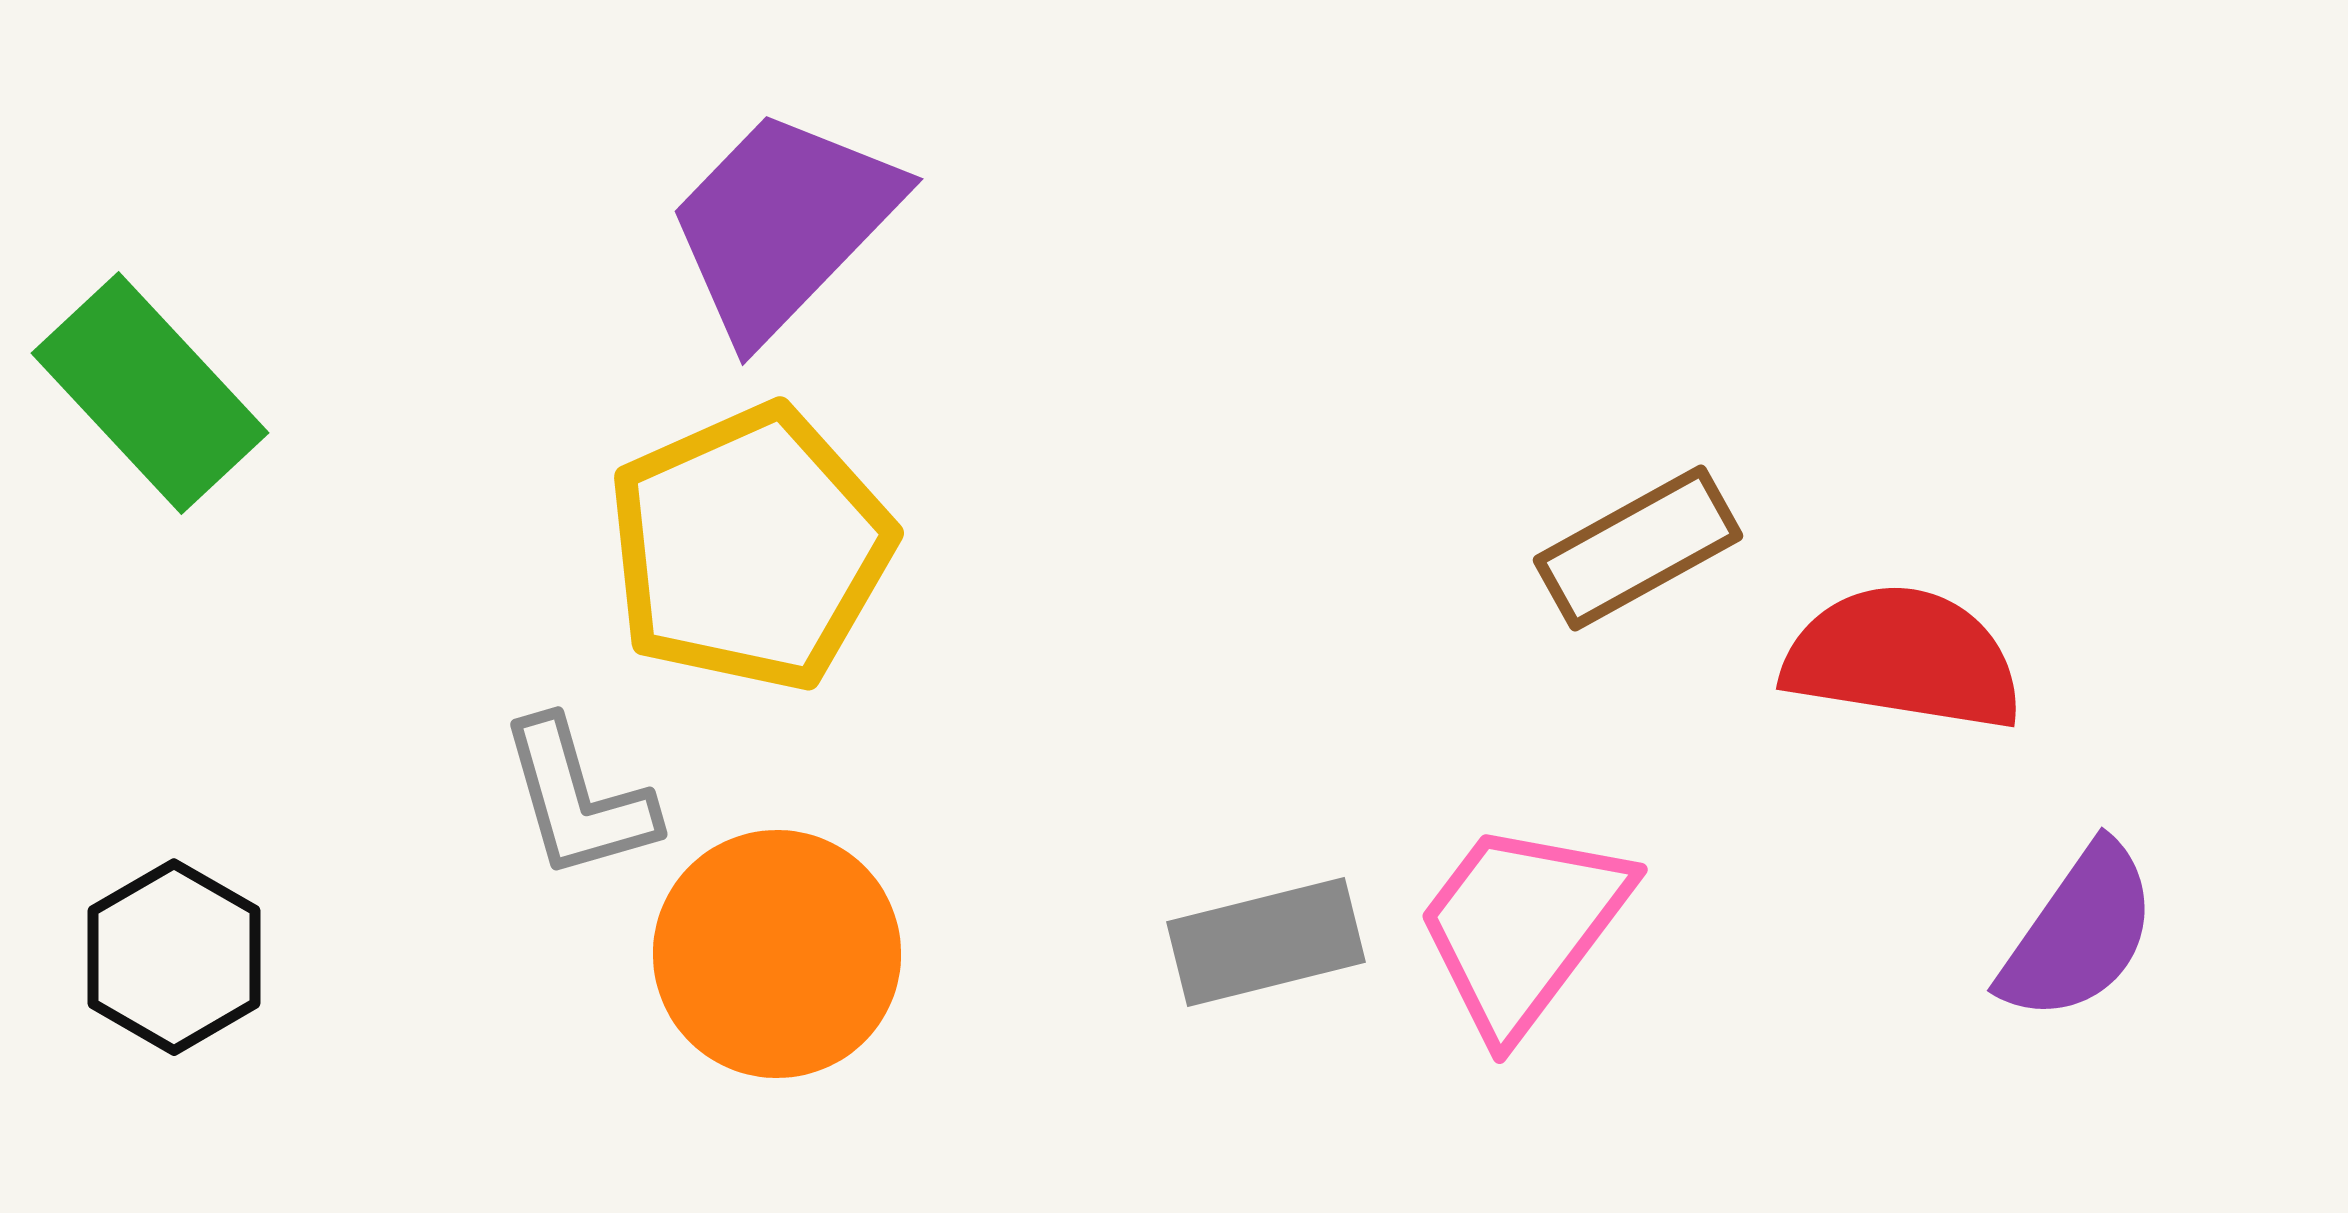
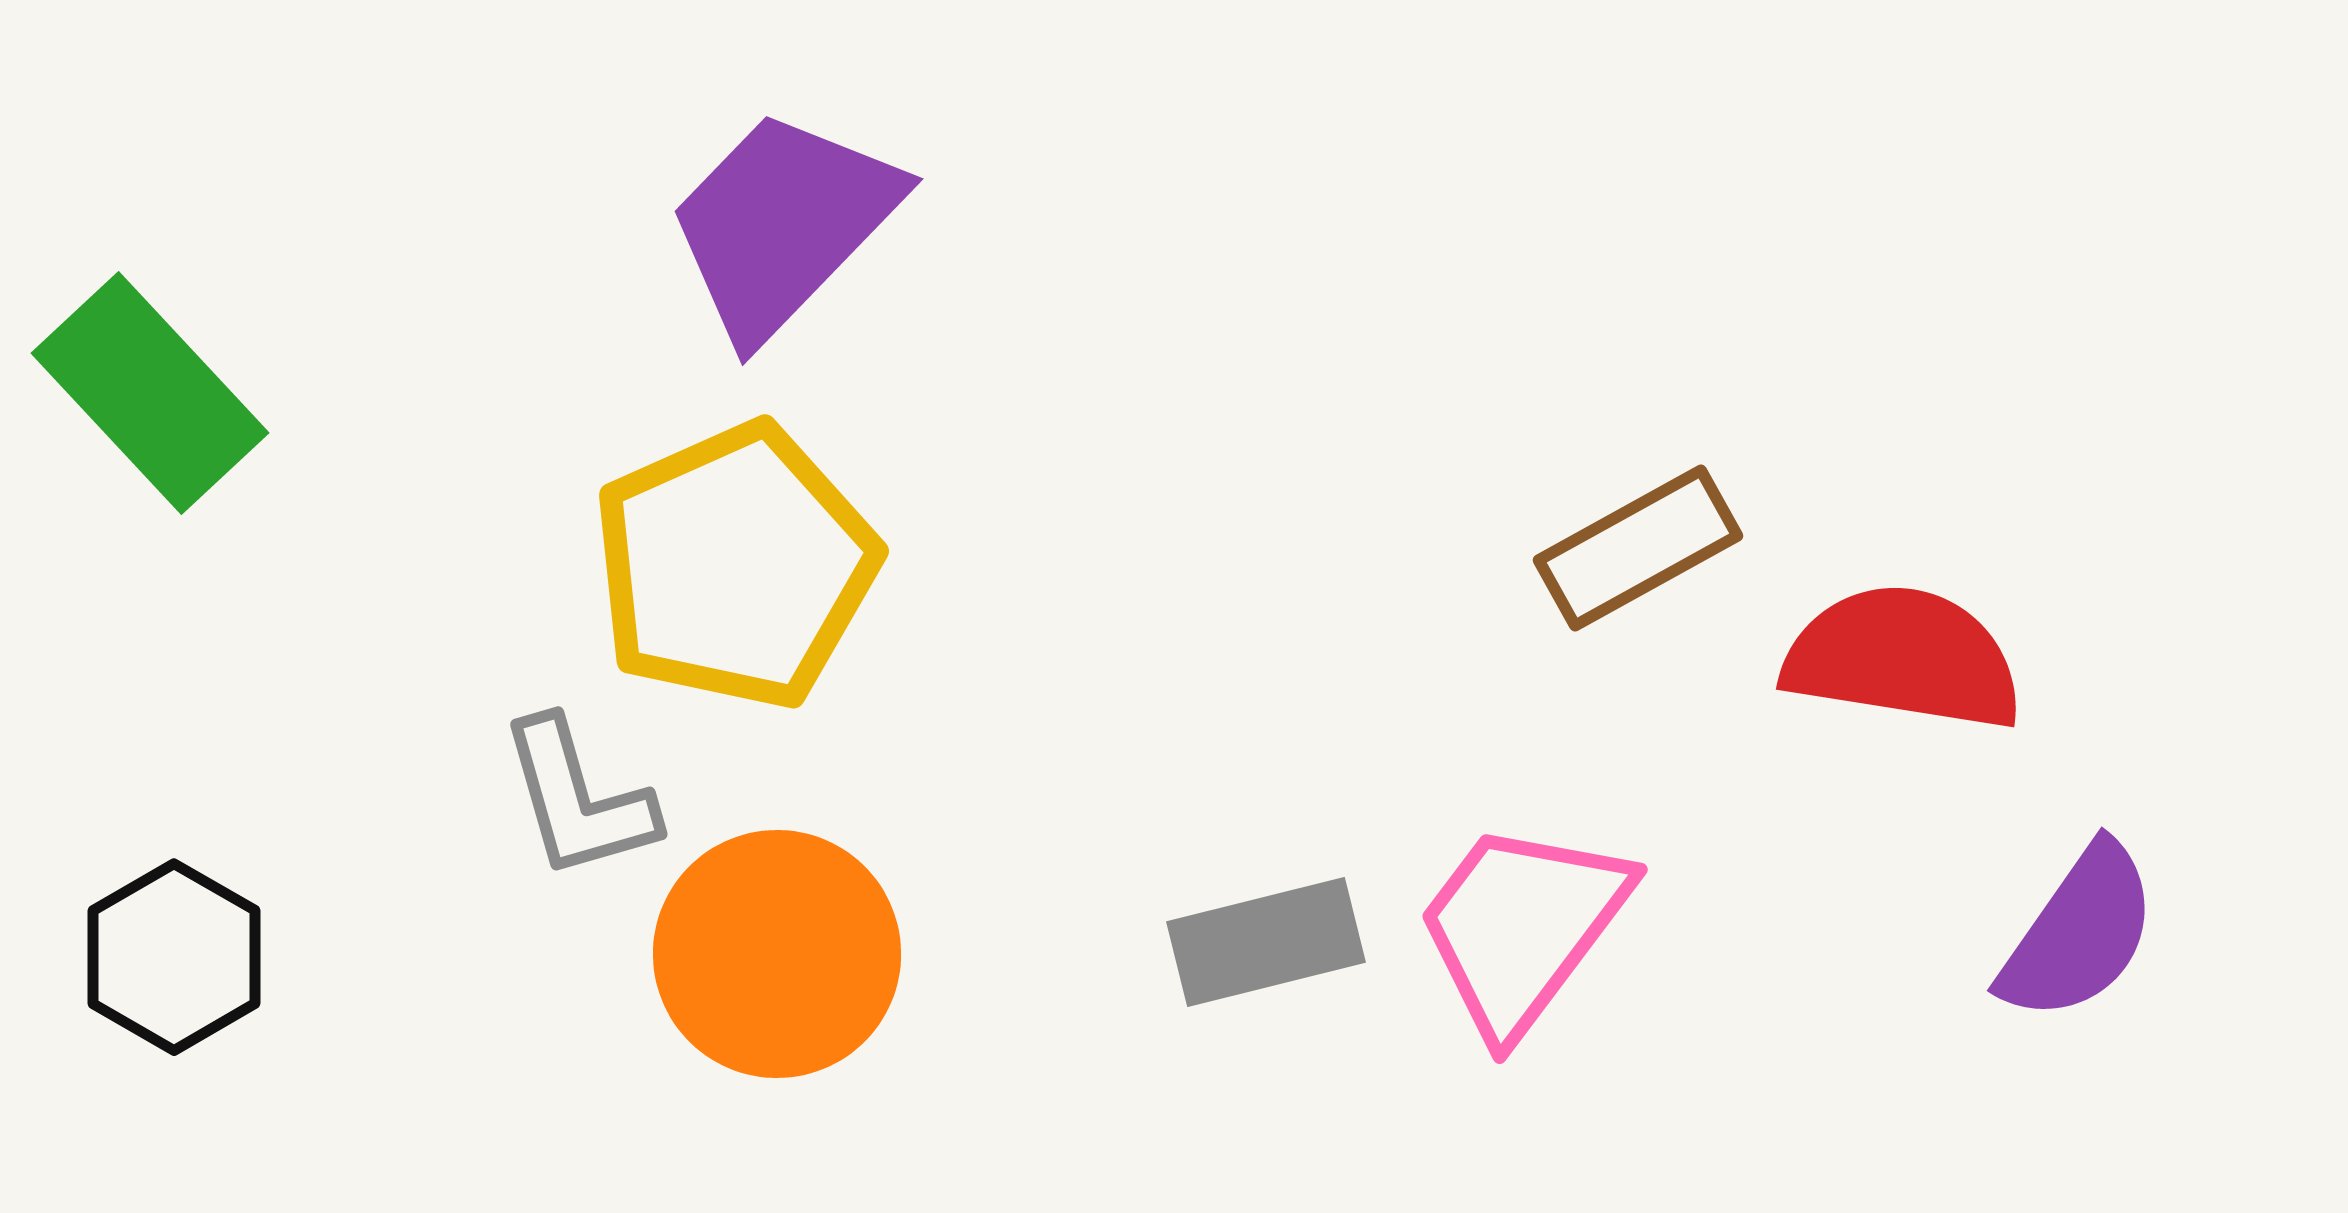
yellow pentagon: moved 15 px left, 18 px down
